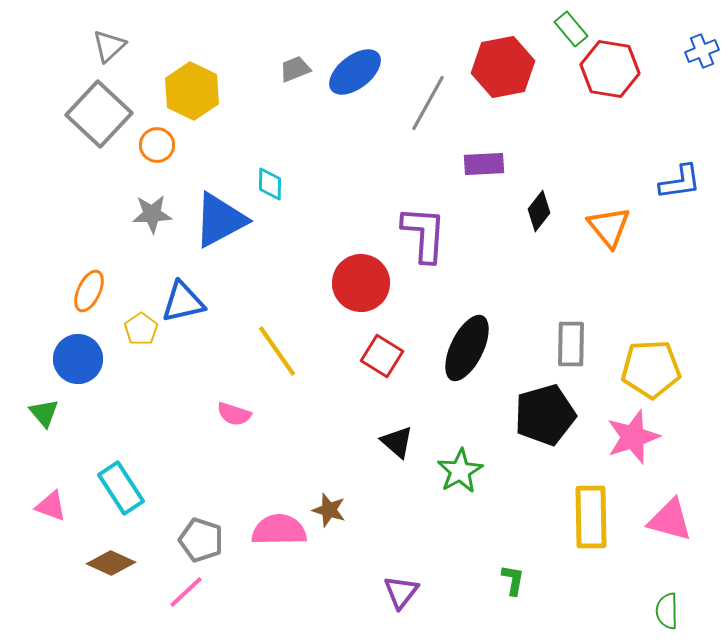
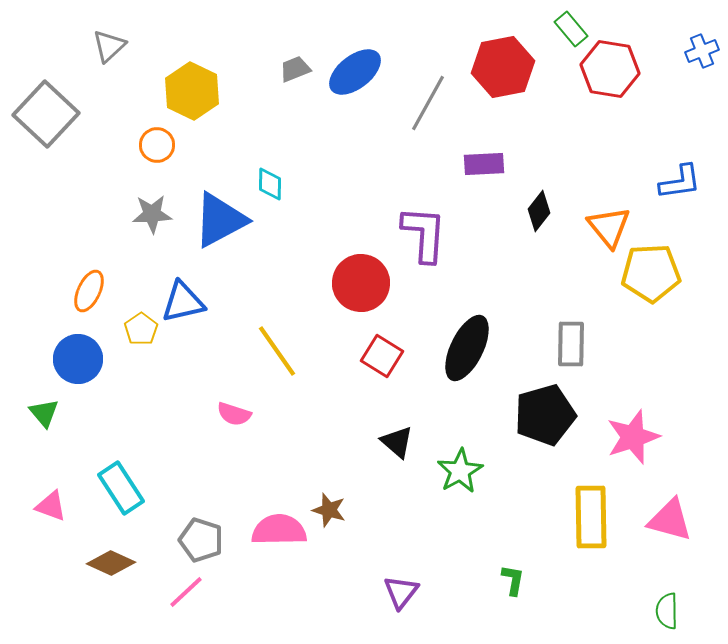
gray square at (99, 114): moved 53 px left
yellow pentagon at (651, 369): moved 96 px up
